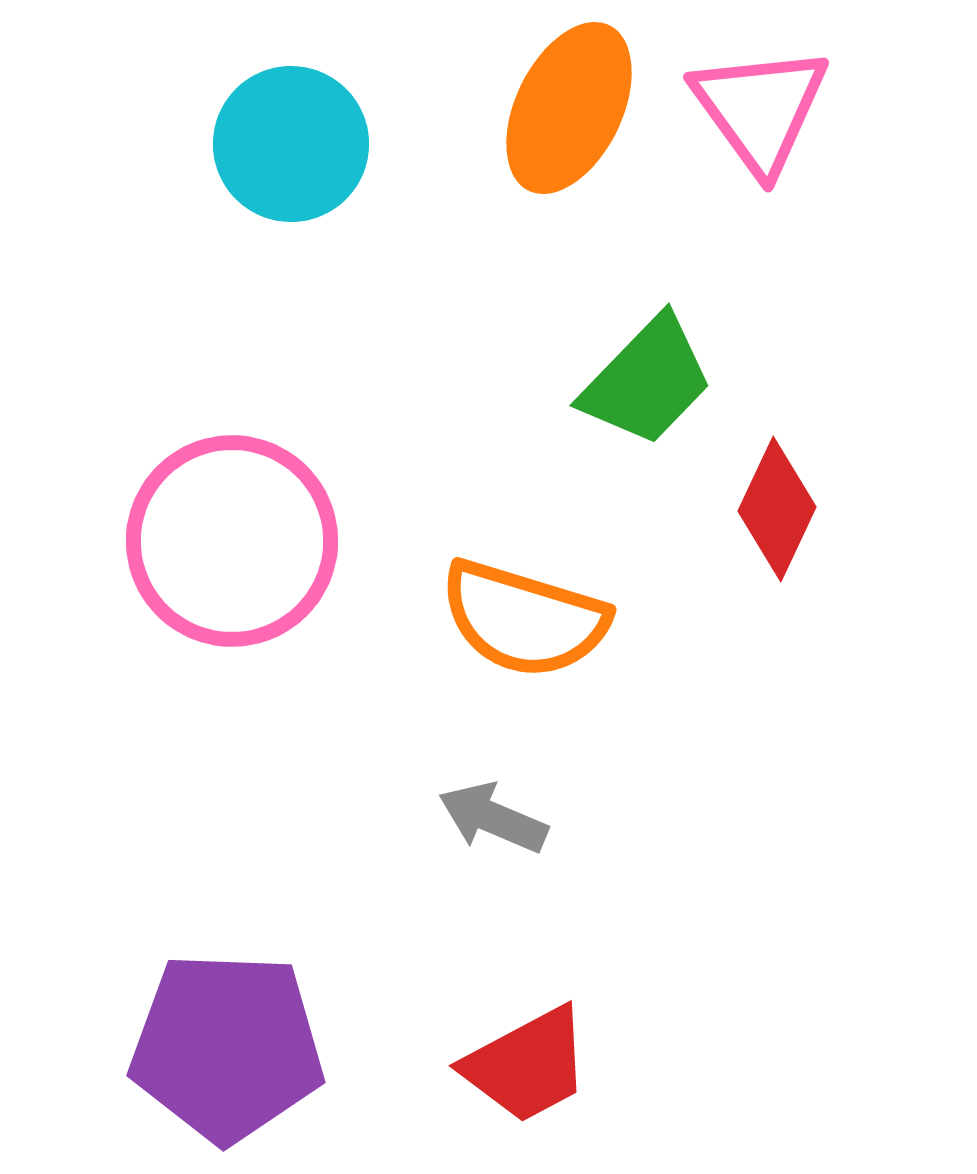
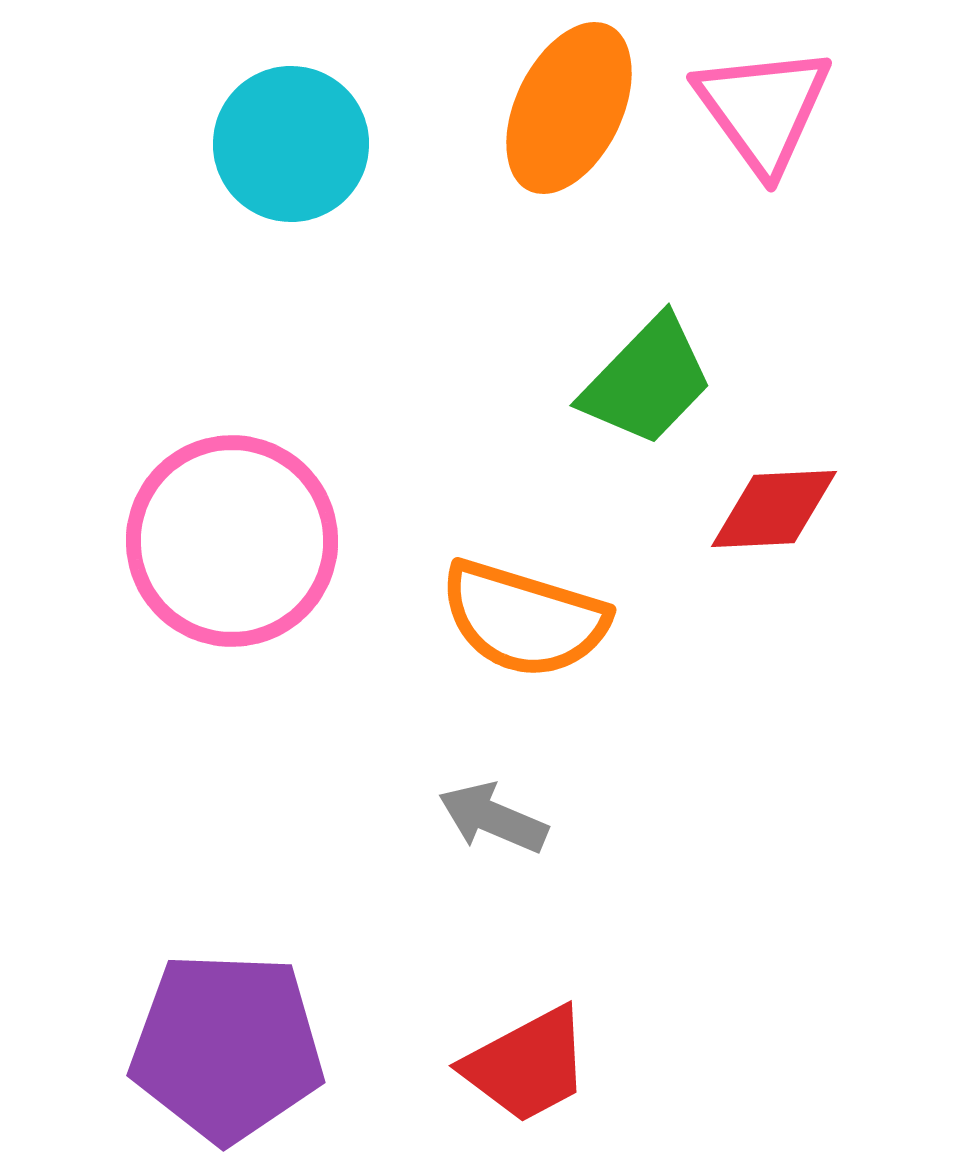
pink triangle: moved 3 px right
red diamond: moved 3 px left; rotated 62 degrees clockwise
